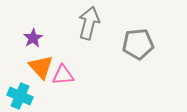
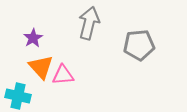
gray pentagon: moved 1 px right, 1 px down
cyan cross: moved 2 px left; rotated 10 degrees counterclockwise
